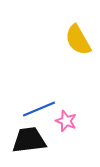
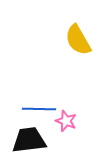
blue line: rotated 24 degrees clockwise
